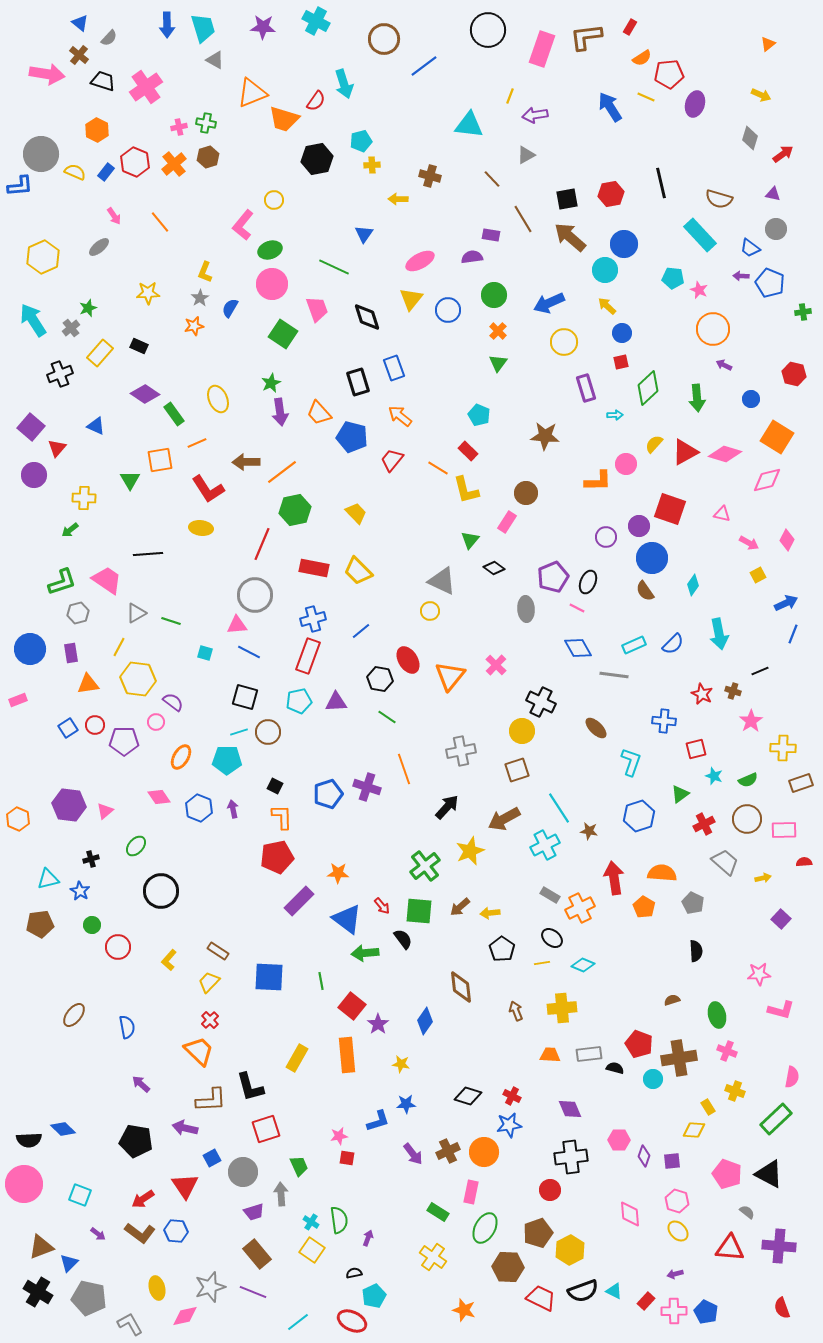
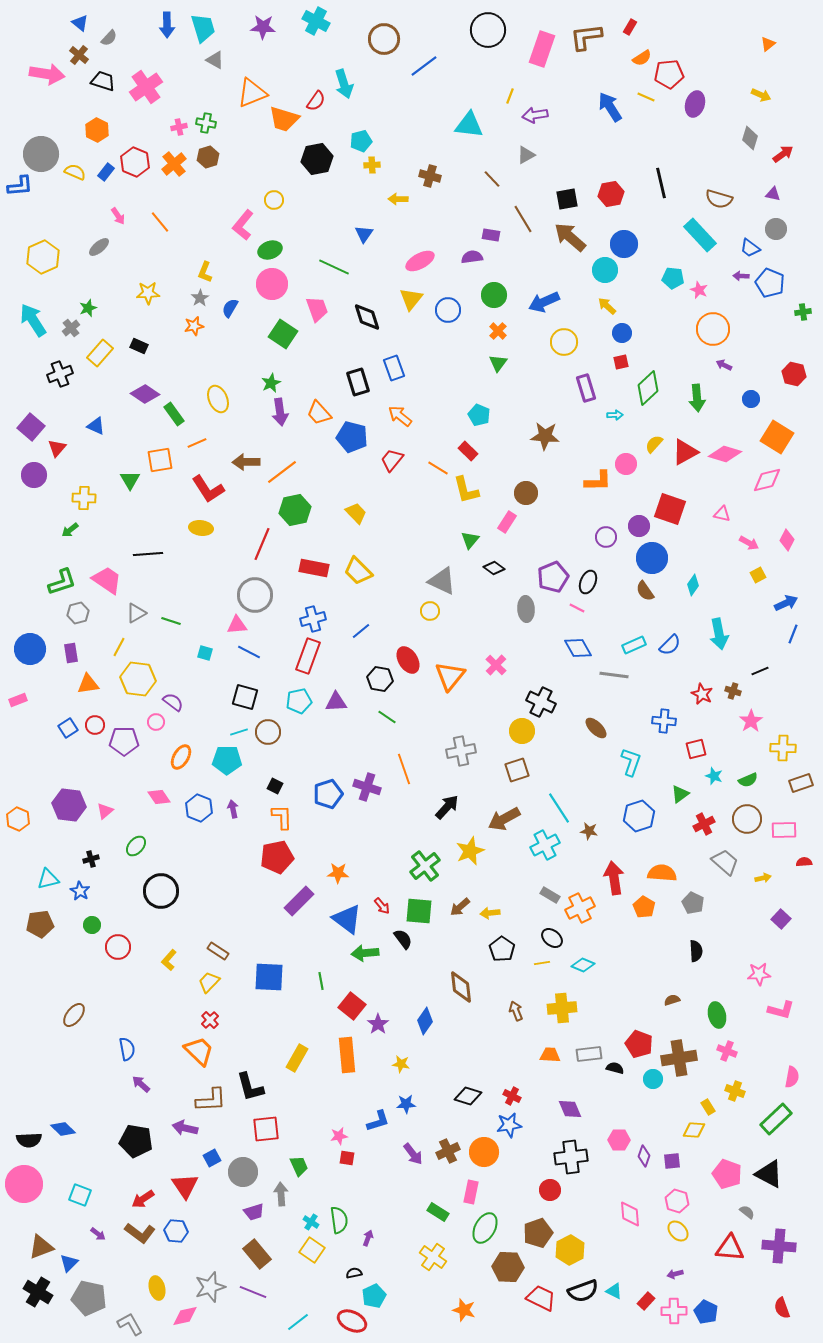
pink arrow at (114, 216): moved 4 px right
blue arrow at (549, 303): moved 5 px left, 1 px up
blue semicircle at (673, 644): moved 3 px left, 1 px down
blue semicircle at (127, 1027): moved 22 px down
red square at (266, 1129): rotated 12 degrees clockwise
